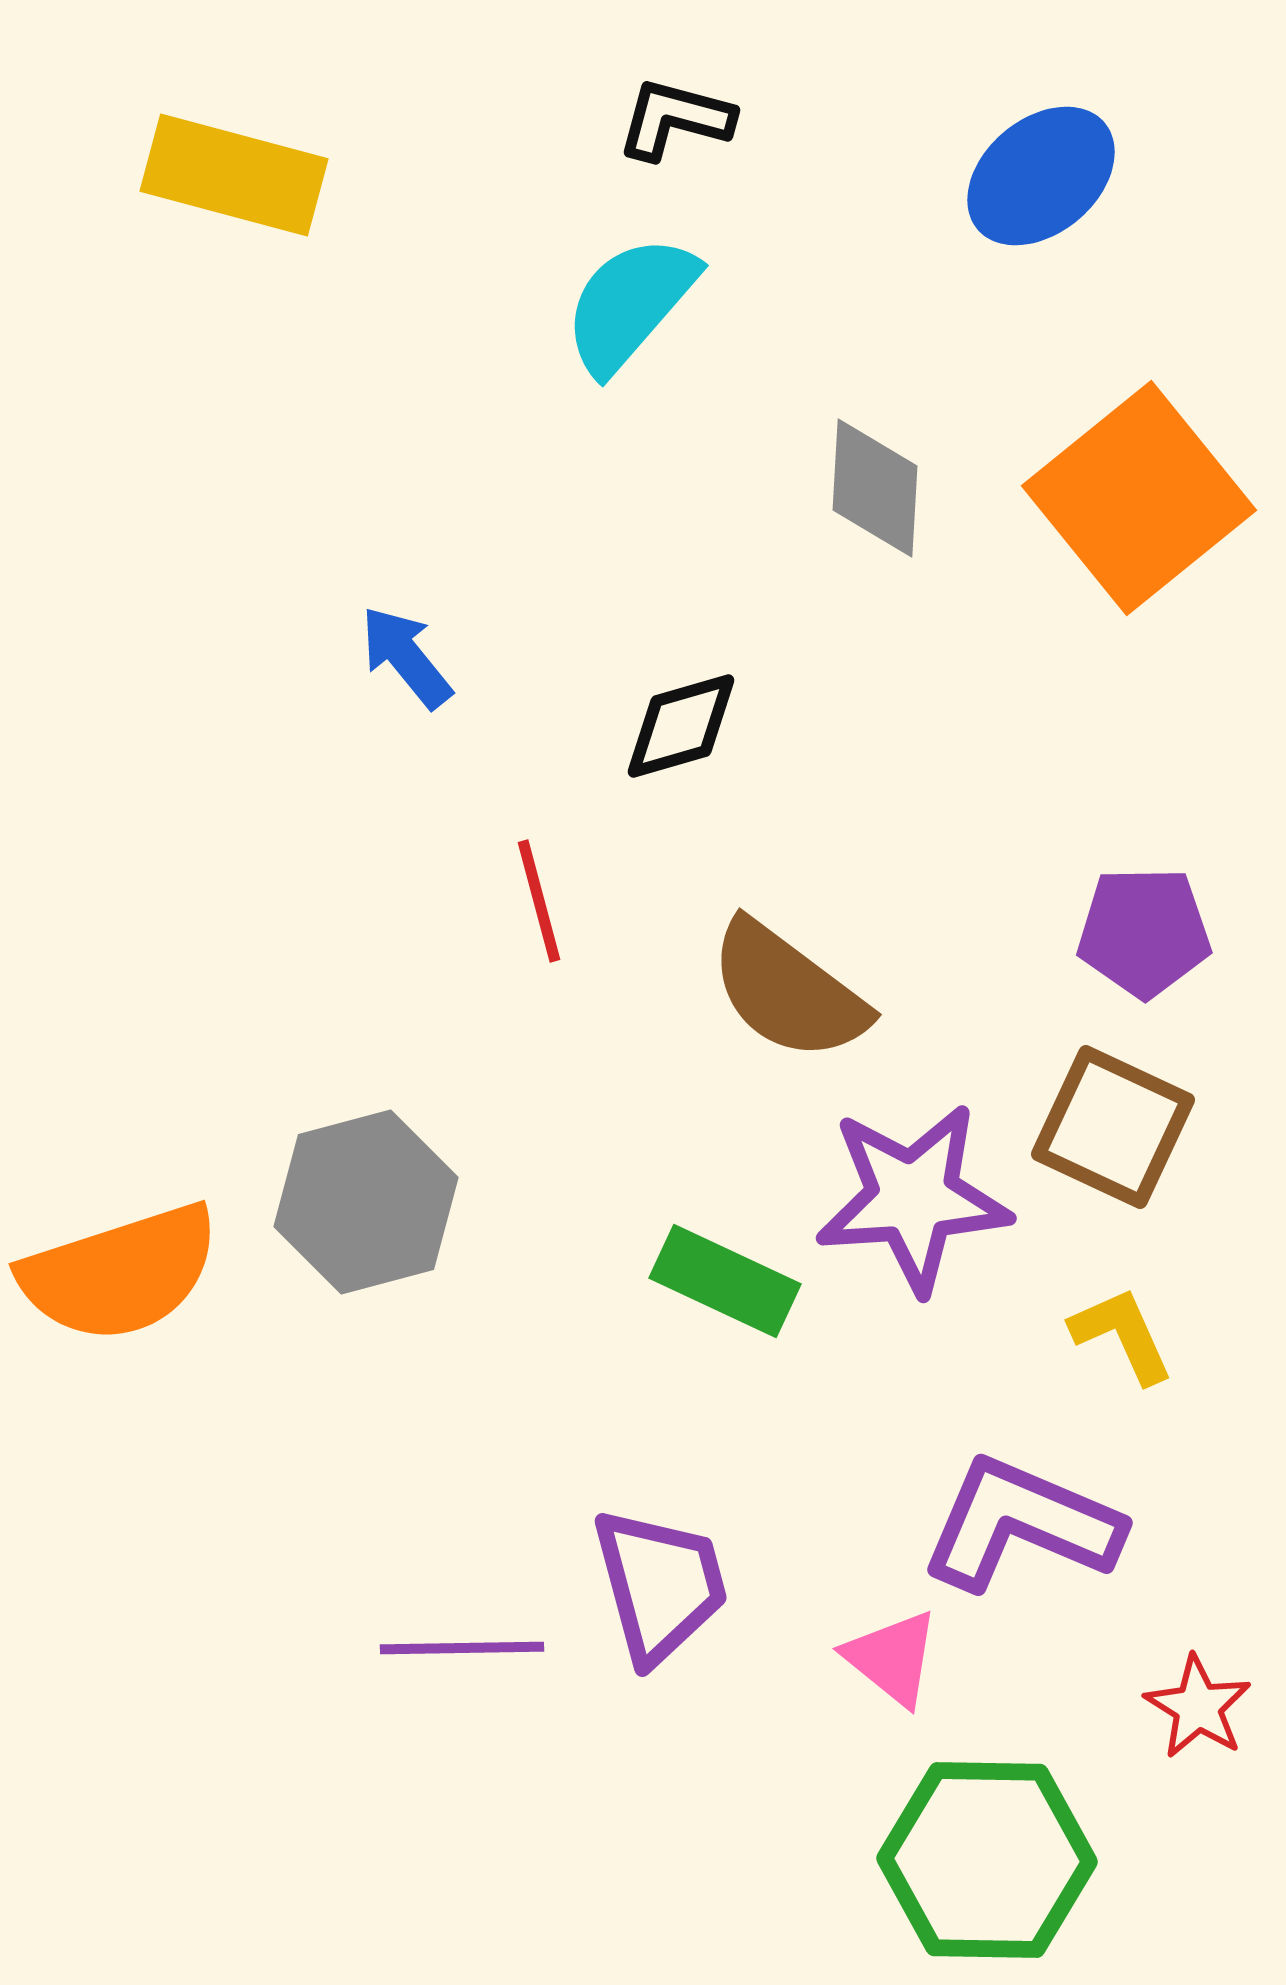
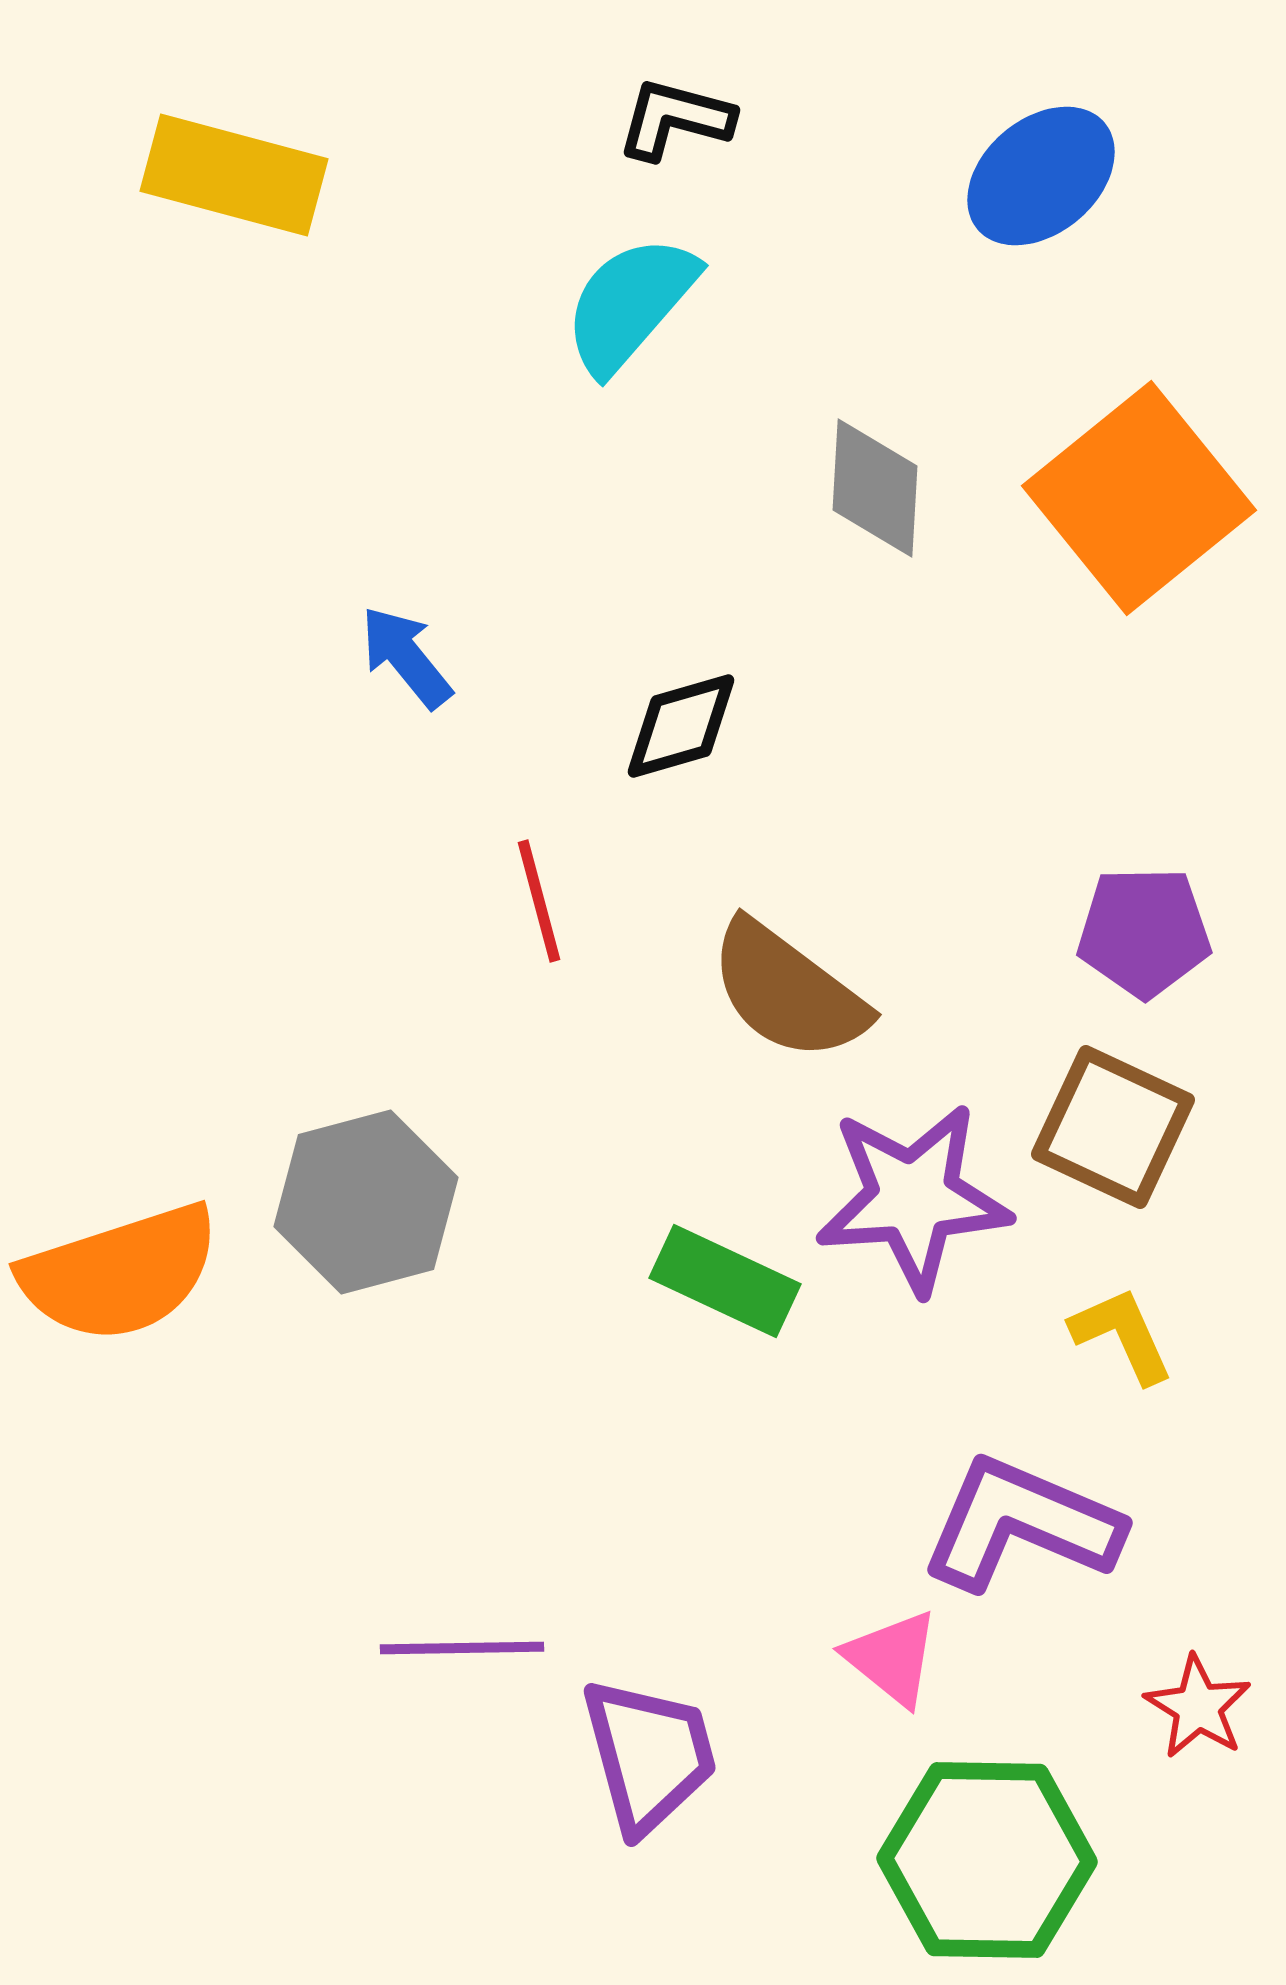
purple trapezoid: moved 11 px left, 170 px down
